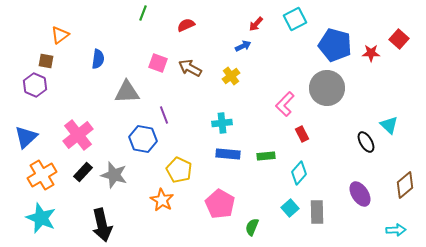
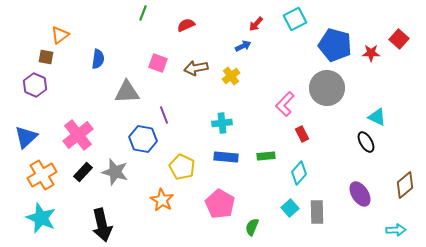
brown square at (46, 61): moved 4 px up
brown arrow at (190, 68): moved 6 px right; rotated 40 degrees counterclockwise
cyan triangle at (389, 125): moved 12 px left, 8 px up; rotated 18 degrees counterclockwise
blue rectangle at (228, 154): moved 2 px left, 3 px down
yellow pentagon at (179, 170): moved 3 px right, 3 px up
gray star at (114, 175): moved 1 px right, 3 px up
